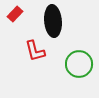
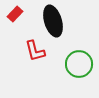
black ellipse: rotated 12 degrees counterclockwise
